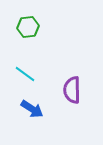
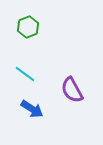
green hexagon: rotated 15 degrees counterclockwise
purple semicircle: rotated 28 degrees counterclockwise
